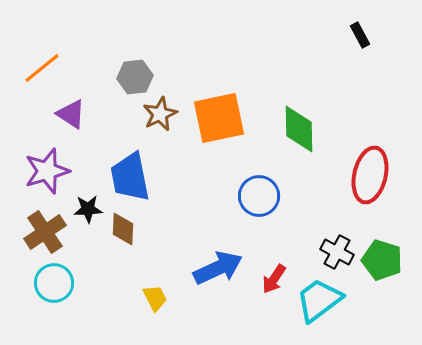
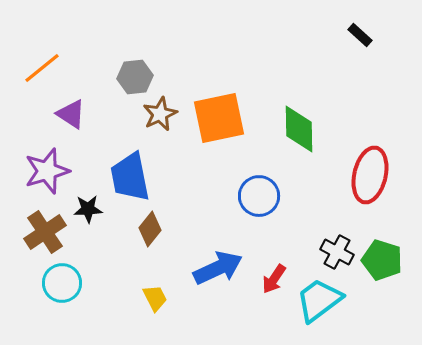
black rectangle: rotated 20 degrees counterclockwise
brown diamond: moved 27 px right; rotated 36 degrees clockwise
cyan circle: moved 8 px right
